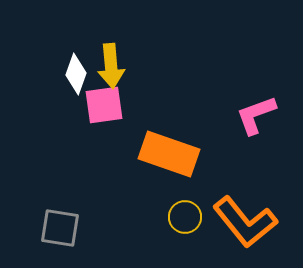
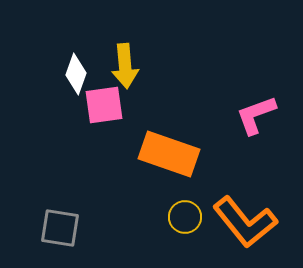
yellow arrow: moved 14 px right
